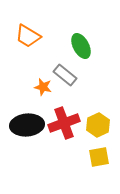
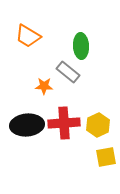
green ellipse: rotated 25 degrees clockwise
gray rectangle: moved 3 px right, 3 px up
orange star: moved 1 px right, 1 px up; rotated 12 degrees counterclockwise
red cross: rotated 16 degrees clockwise
yellow square: moved 7 px right
